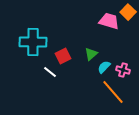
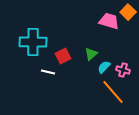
white line: moved 2 px left; rotated 24 degrees counterclockwise
